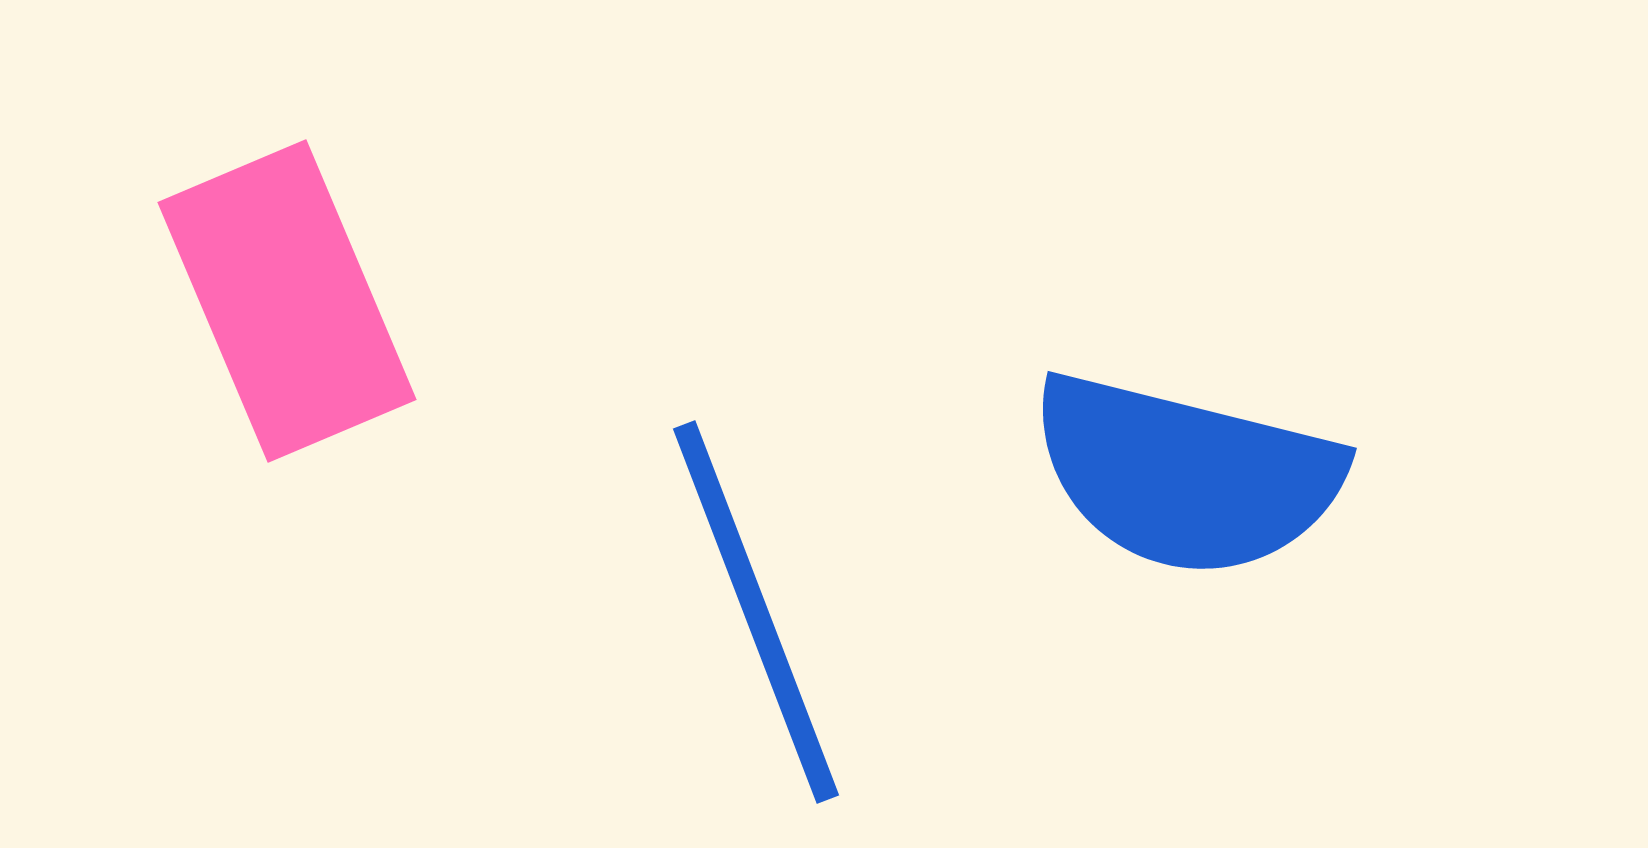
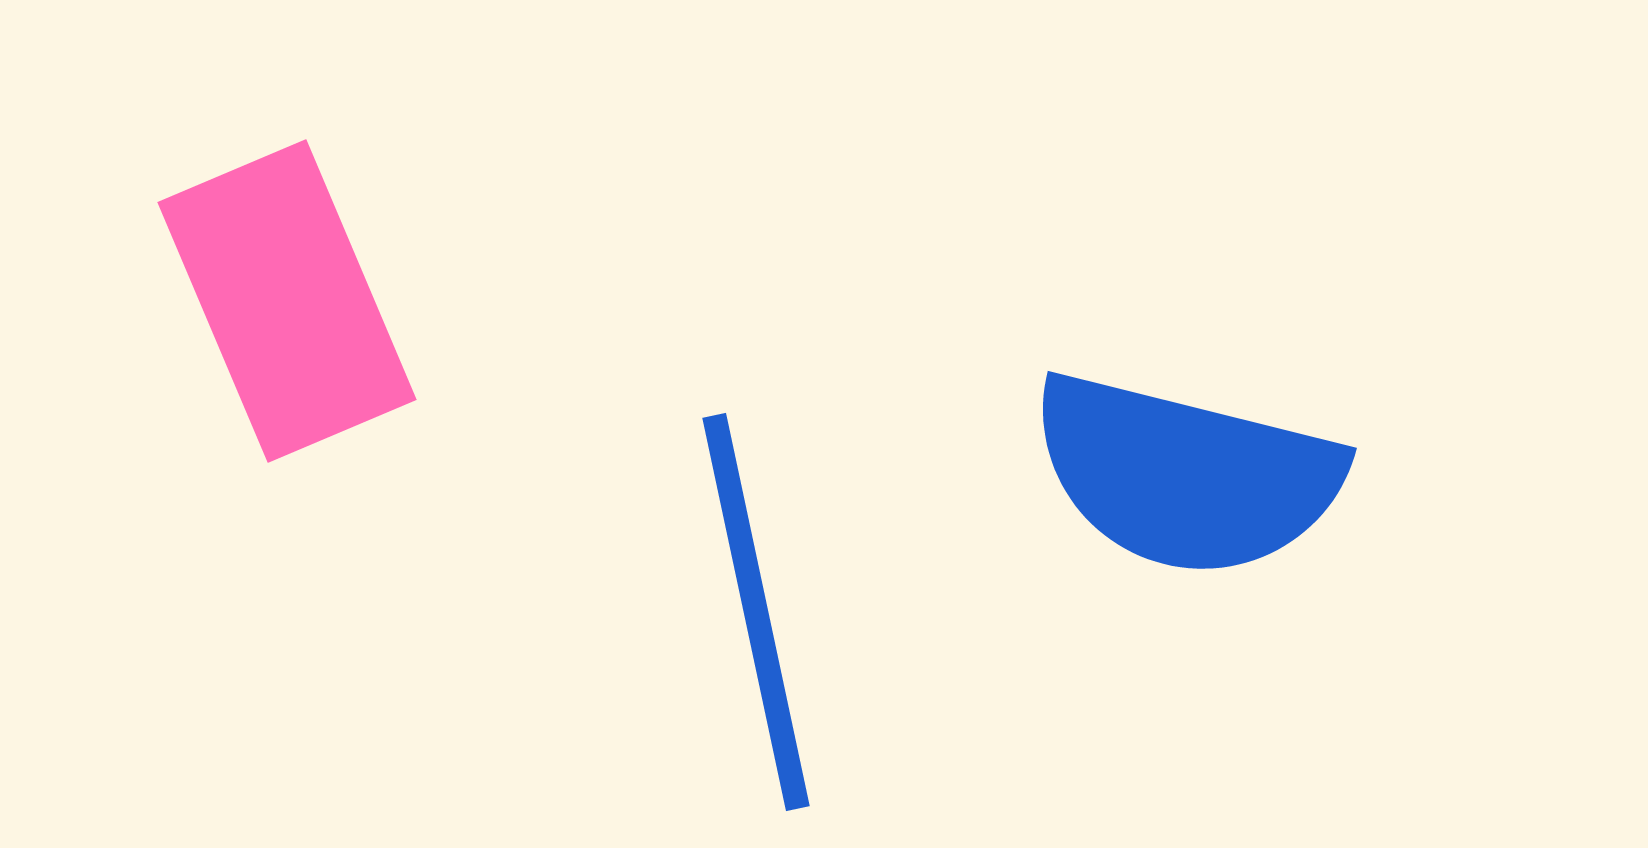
blue line: rotated 9 degrees clockwise
